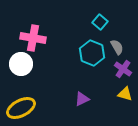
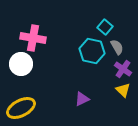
cyan square: moved 5 px right, 5 px down
cyan hexagon: moved 2 px up; rotated 10 degrees counterclockwise
yellow triangle: moved 2 px left, 4 px up; rotated 28 degrees clockwise
